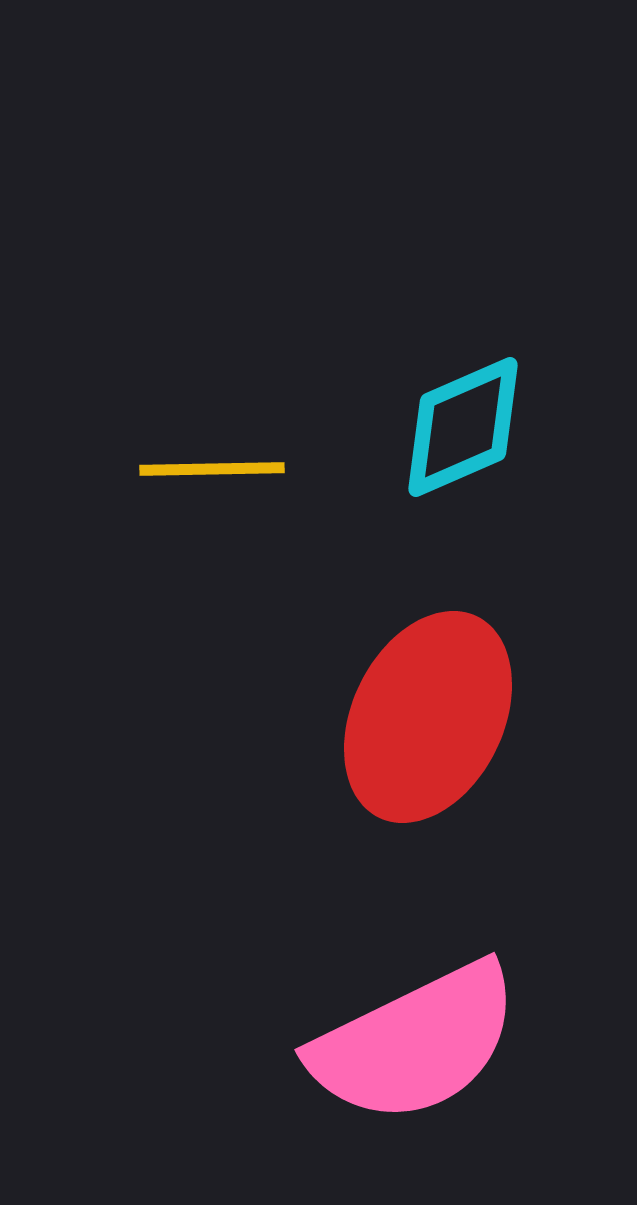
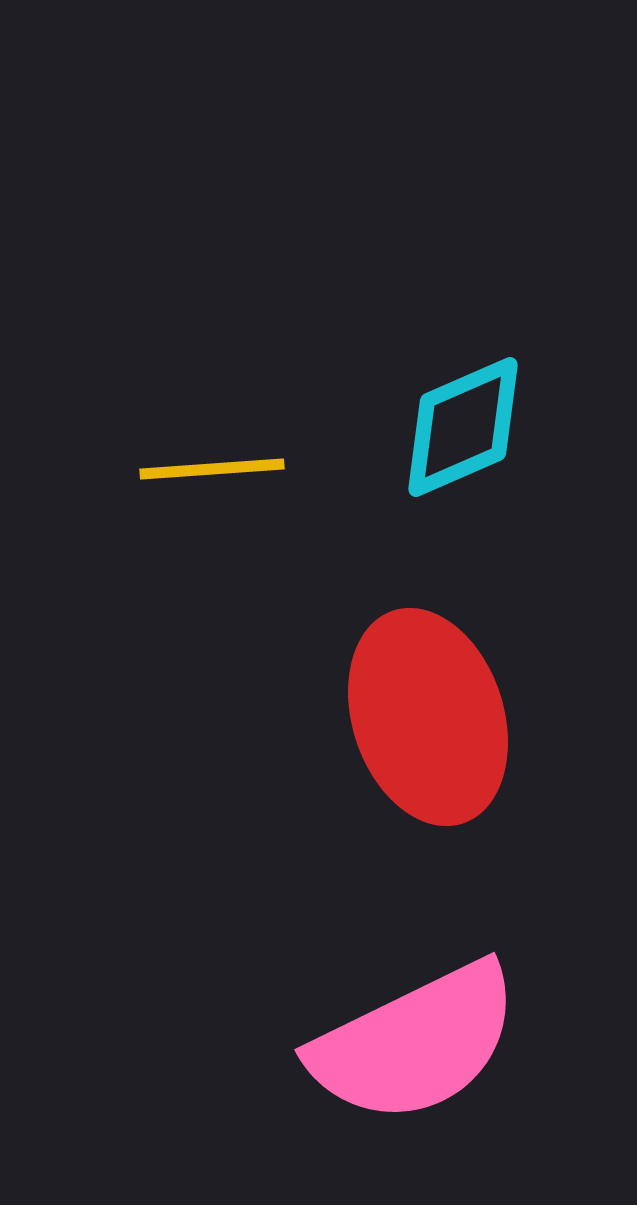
yellow line: rotated 3 degrees counterclockwise
red ellipse: rotated 44 degrees counterclockwise
